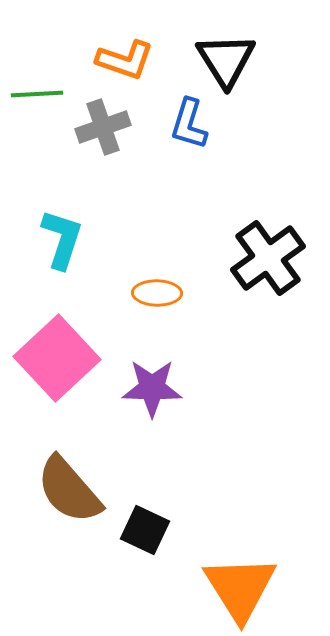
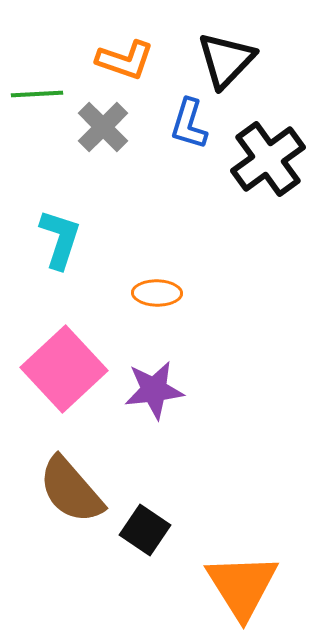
black triangle: rotated 16 degrees clockwise
gray cross: rotated 26 degrees counterclockwise
cyan L-shape: moved 2 px left
black cross: moved 99 px up
pink square: moved 7 px right, 11 px down
purple star: moved 2 px right, 2 px down; rotated 8 degrees counterclockwise
brown semicircle: moved 2 px right
black square: rotated 9 degrees clockwise
orange triangle: moved 2 px right, 2 px up
